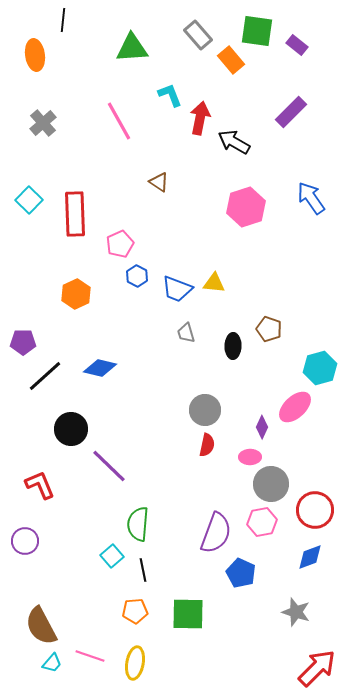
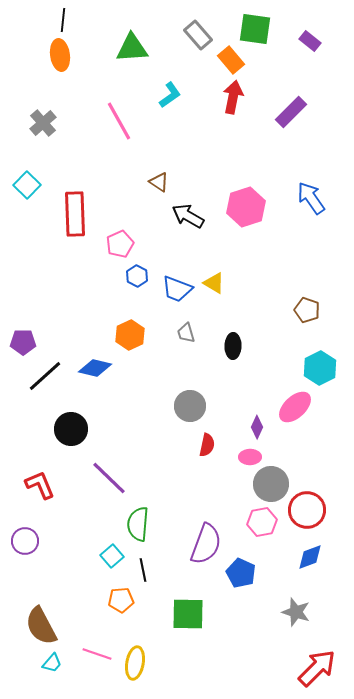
green square at (257, 31): moved 2 px left, 2 px up
purple rectangle at (297, 45): moved 13 px right, 4 px up
orange ellipse at (35, 55): moved 25 px right
cyan L-shape at (170, 95): rotated 76 degrees clockwise
red arrow at (200, 118): moved 33 px right, 21 px up
black arrow at (234, 142): moved 46 px left, 74 px down
cyan square at (29, 200): moved 2 px left, 15 px up
yellow triangle at (214, 283): rotated 25 degrees clockwise
orange hexagon at (76, 294): moved 54 px right, 41 px down
brown pentagon at (269, 329): moved 38 px right, 19 px up
blue diamond at (100, 368): moved 5 px left
cyan hexagon at (320, 368): rotated 12 degrees counterclockwise
gray circle at (205, 410): moved 15 px left, 4 px up
purple diamond at (262, 427): moved 5 px left
purple line at (109, 466): moved 12 px down
red circle at (315, 510): moved 8 px left
purple semicircle at (216, 533): moved 10 px left, 11 px down
orange pentagon at (135, 611): moved 14 px left, 11 px up
pink line at (90, 656): moved 7 px right, 2 px up
